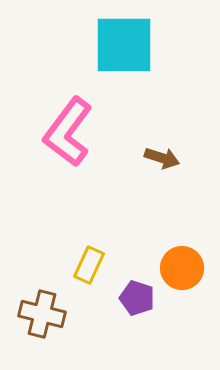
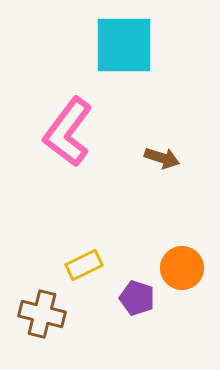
yellow rectangle: moved 5 px left; rotated 39 degrees clockwise
